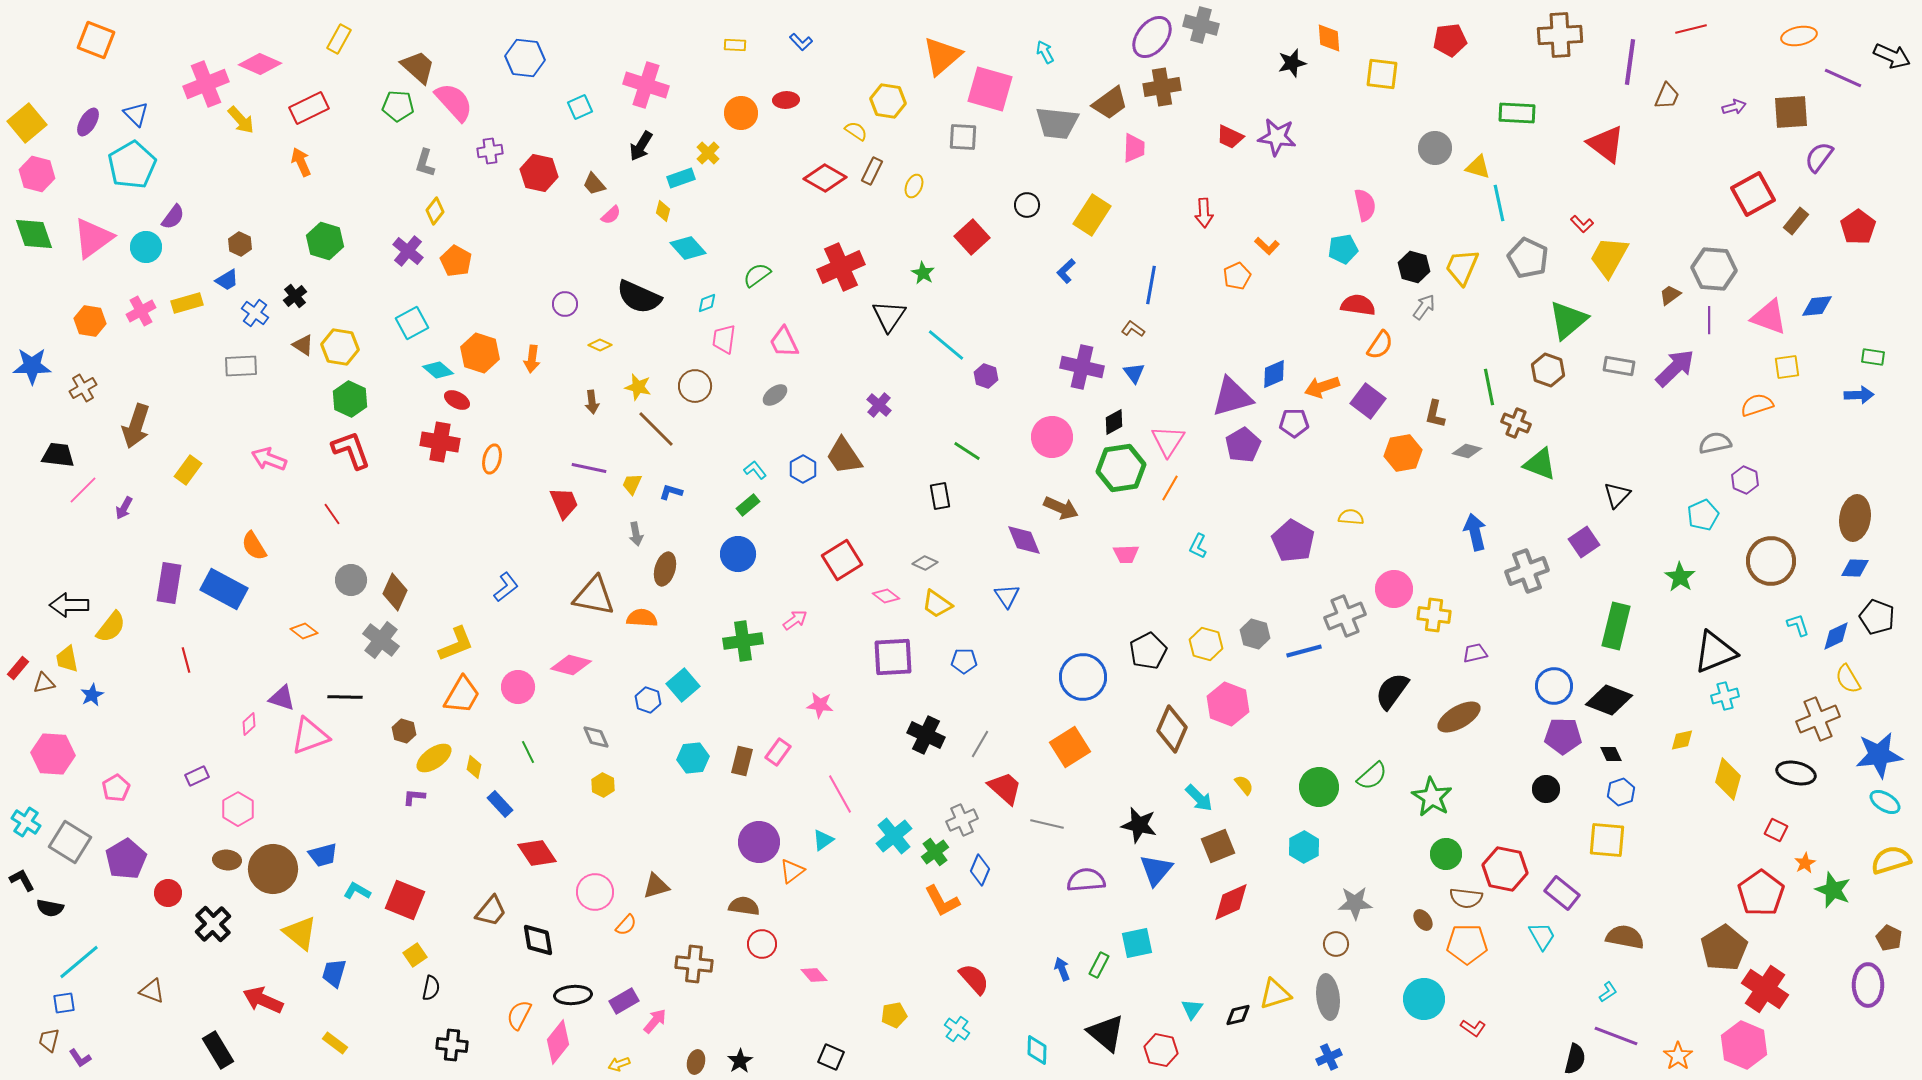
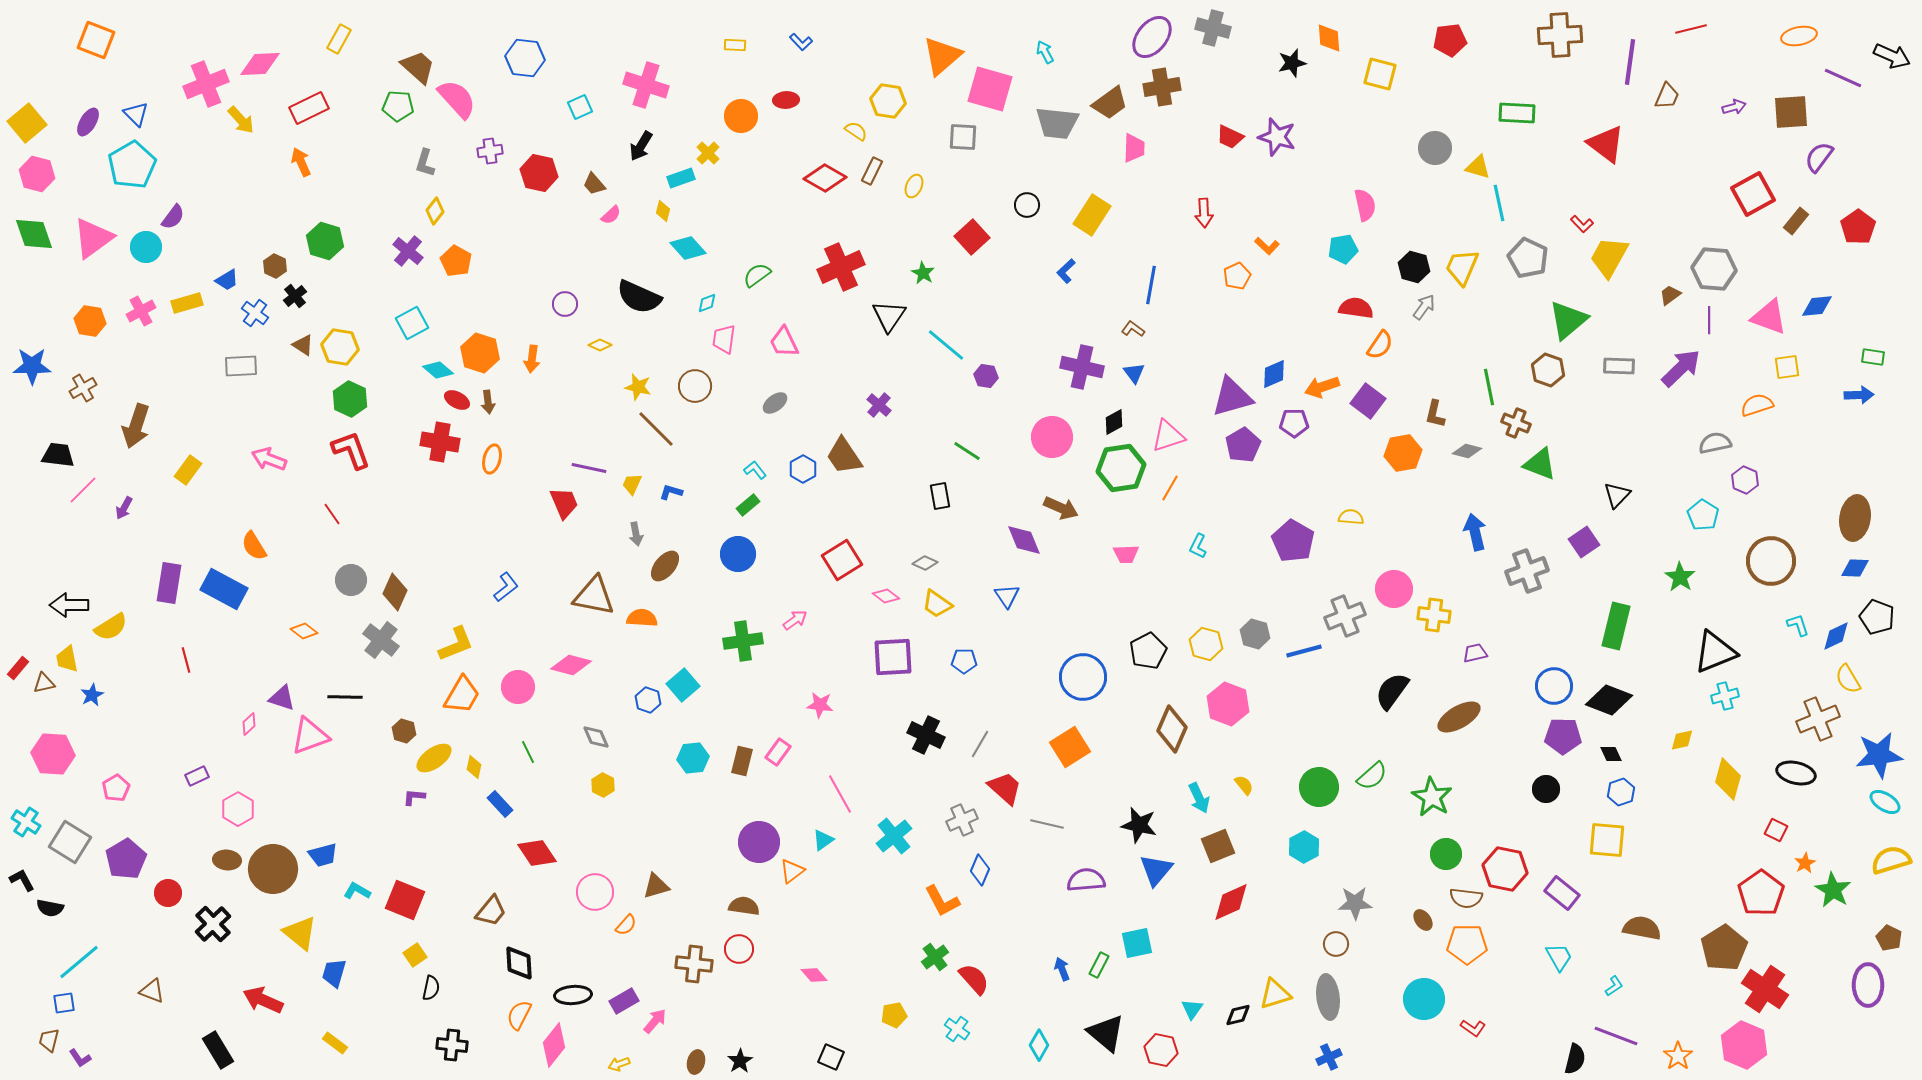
gray cross at (1201, 25): moved 12 px right, 3 px down
pink diamond at (260, 64): rotated 27 degrees counterclockwise
yellow square at (1382, 74): moved 2 px left; rotated 8 degrees clockwise
pink semicircle at (454, 102): moved 3 px right, 3 px up
orange circle at (741, 113): moved 3 px down
purple star at (1277, 137): rotated 9 degrees clockwise
brown hexagon at (240, 244): moved 35 px right, 22 px down
red semicircle at (1358, 305): moved 2 px left, 3 px down
gray rectangle at (1619, 366): rotated 8 degrees counterclockwise
purple arrow at (1675, 368): moved 6 px right
purple hexagon at (986, 376): rotated 10 degrees counterclockwise
gray ellipse at (775, 395): moved 8 px down
brown arrow at (592, 402): moved 104 px left
pink triangle at (1168, 441): moved 5 px up; rotated 39 degrees clockwise
cyan pentagon at (1703, 515): rotated 16 degrees counterclockwise
brown ellipse at (665, 569): moved 3 px up; rotated 24 degrees clockwise
yellow semicircle at (111, 627): rotated 20 degrees clockwise
cyan arrow at (1199, 798): rotated 20 degrees clockwise
green cross at (935, 852): moved 105 px down
green star at (1833, 890): rotated 9 degrees clockwise
cyan trapezoid at (1542, 936): moved 17 px right, 21 px down
brown semicircle at (1625, 937): moved 17 px right, 9 px up
black diamond at (538, 940): moved 19 px left, 23 px down; rotated 6 degrees clockwise
red circle at (762, 944): moved 23 px left, 5 px down
cyan L-shape at (1608, 992): moved 6 px right, 6 px up
pink diamond at (558, 1042): moved 4 px left, 3 px down
cyan diamond at (1037, 1050): moved 2 px right, 5 px up; rotated 28 degrees clockwise
